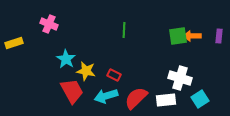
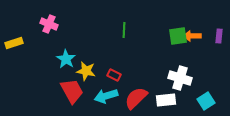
cyan square: moved 6 px right, 2 px down
